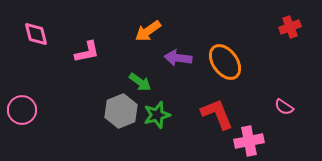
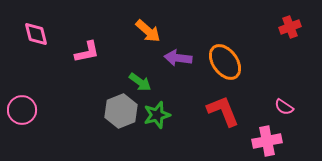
orange arrow: rotated 104 degrees counterclockwise
red L-shape: moved 6 px right, 3 px up
pink cross: moved 18 px right
